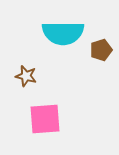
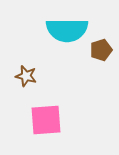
cyan semicircle: moved 4 px right, 3 px up
pink square: moved 1 px right, 1 px down
